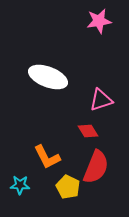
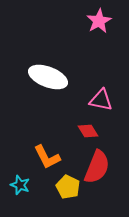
pink star: rotated 20 degrees counterclockwise
pink triangle: rotated 30 degrees clockwise
red semicircle: moved 1 px right
cyan star: rotated 18 degrees clockwise
